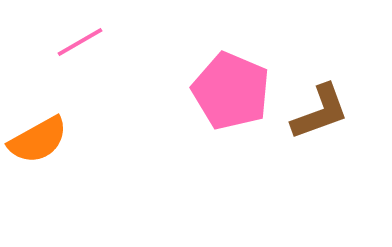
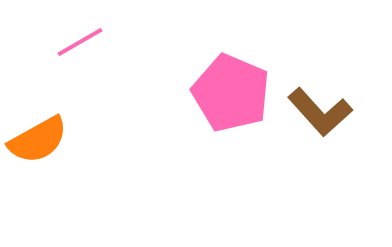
pink pentagon: moved 2 px down
brown L-shape: rotated 68 degrees clockwise
